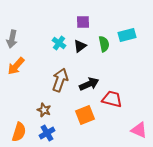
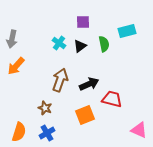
cyan rectangle: moved 4 px up
brown star: moved 1 px right, 2 px up
